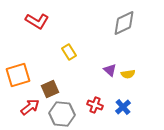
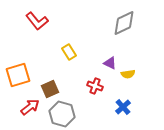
red L-shape: rotated 20 degrees clockwise
purple triangle: moved 7 px up; rotated 16 degrees counterclockwise
red cross: moved 19 px up
gray hexagon: rotated 10 degrees clockwise
